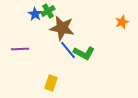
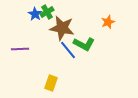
green cross: moved 1 px left, 1 px down
orange star: moved 14 px left
green L-shape: moved 9 px up
